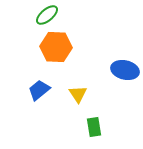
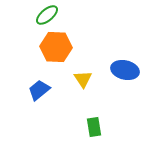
yellow triangle: moved 5 px right, 15 px up
